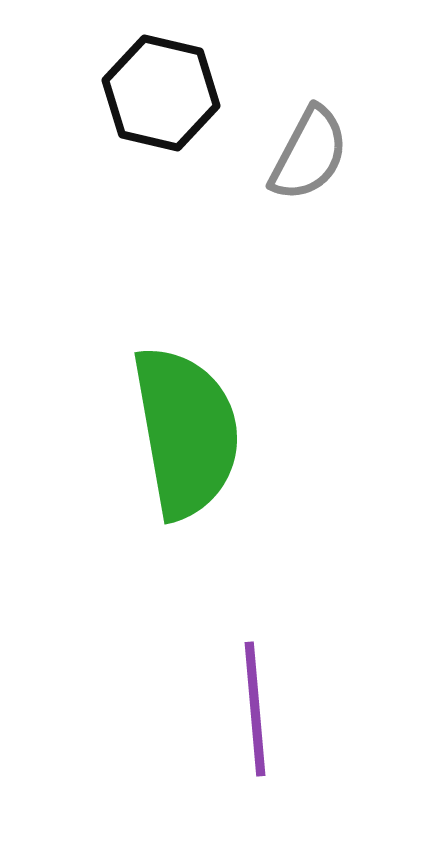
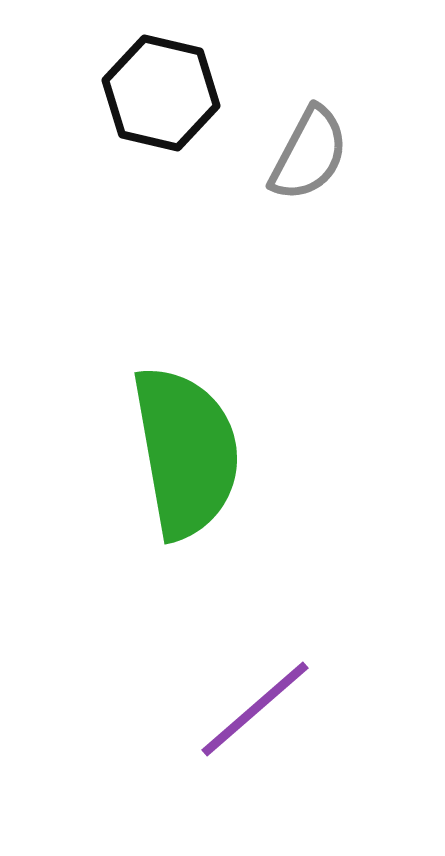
green semicircle: moved 20 px down
purple line: rotated 54 degrees clockwise
